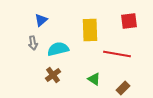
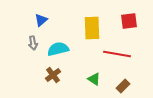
yellow rectangle: moved 2 px right, 2 px up
brown rectangle: moved 2 px up
